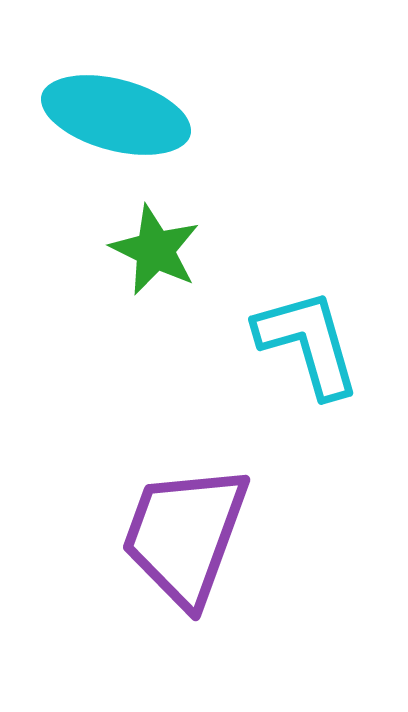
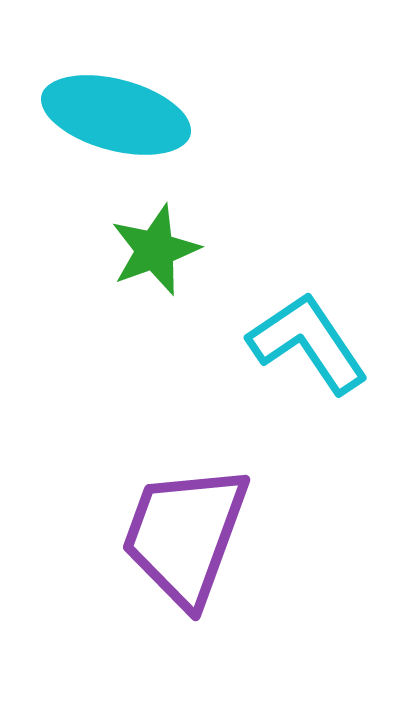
green star: rotated 26 degrees clockwise
cyan L-shape: rotated 18 degrees counterclockwise
